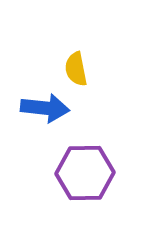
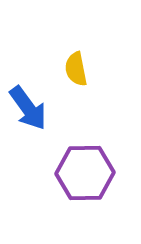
blue arrow: moved 17 px left; rotated 48 degrees clockwise
